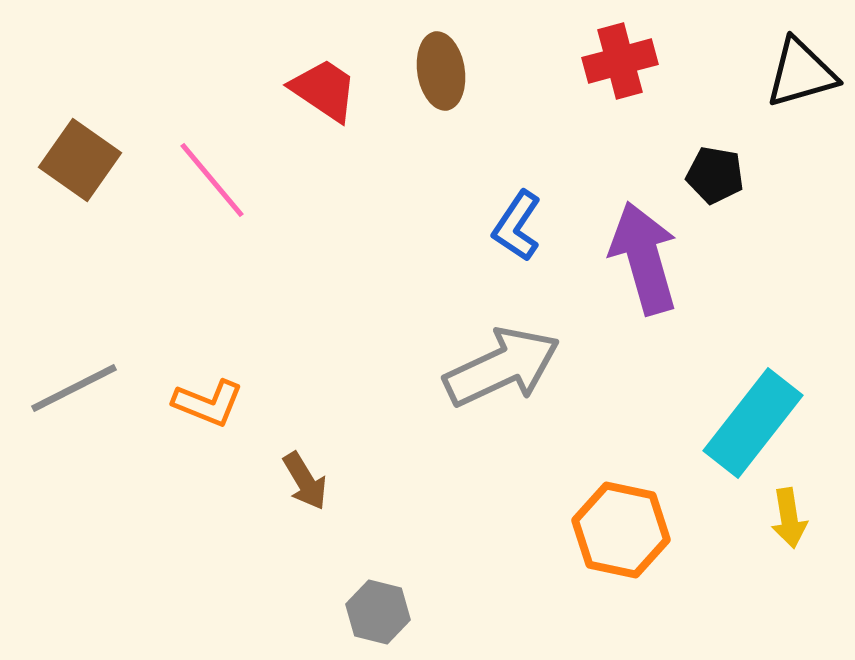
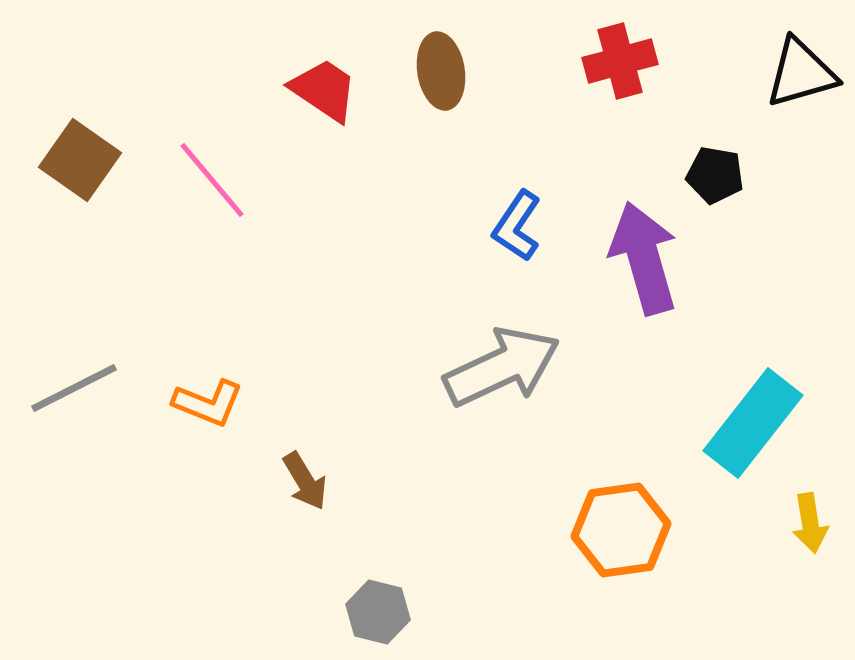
yellow arrow: moved 21 px right, 5 px down
orange hexagon: rotated 20 degrees counterclockwise
